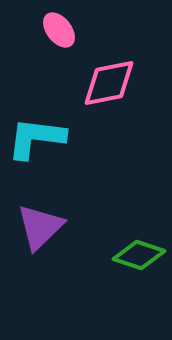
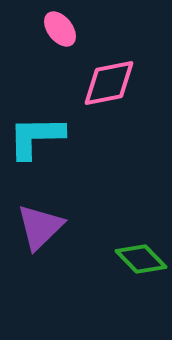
pink ellipse: moved 1 px right, 1 px up
cyan L-shape: moved 1 px up; rotated 8 degrees counterclockwise
green diamond: moved 2 px right, 4 px down; rotated 27 degrees clockwise
